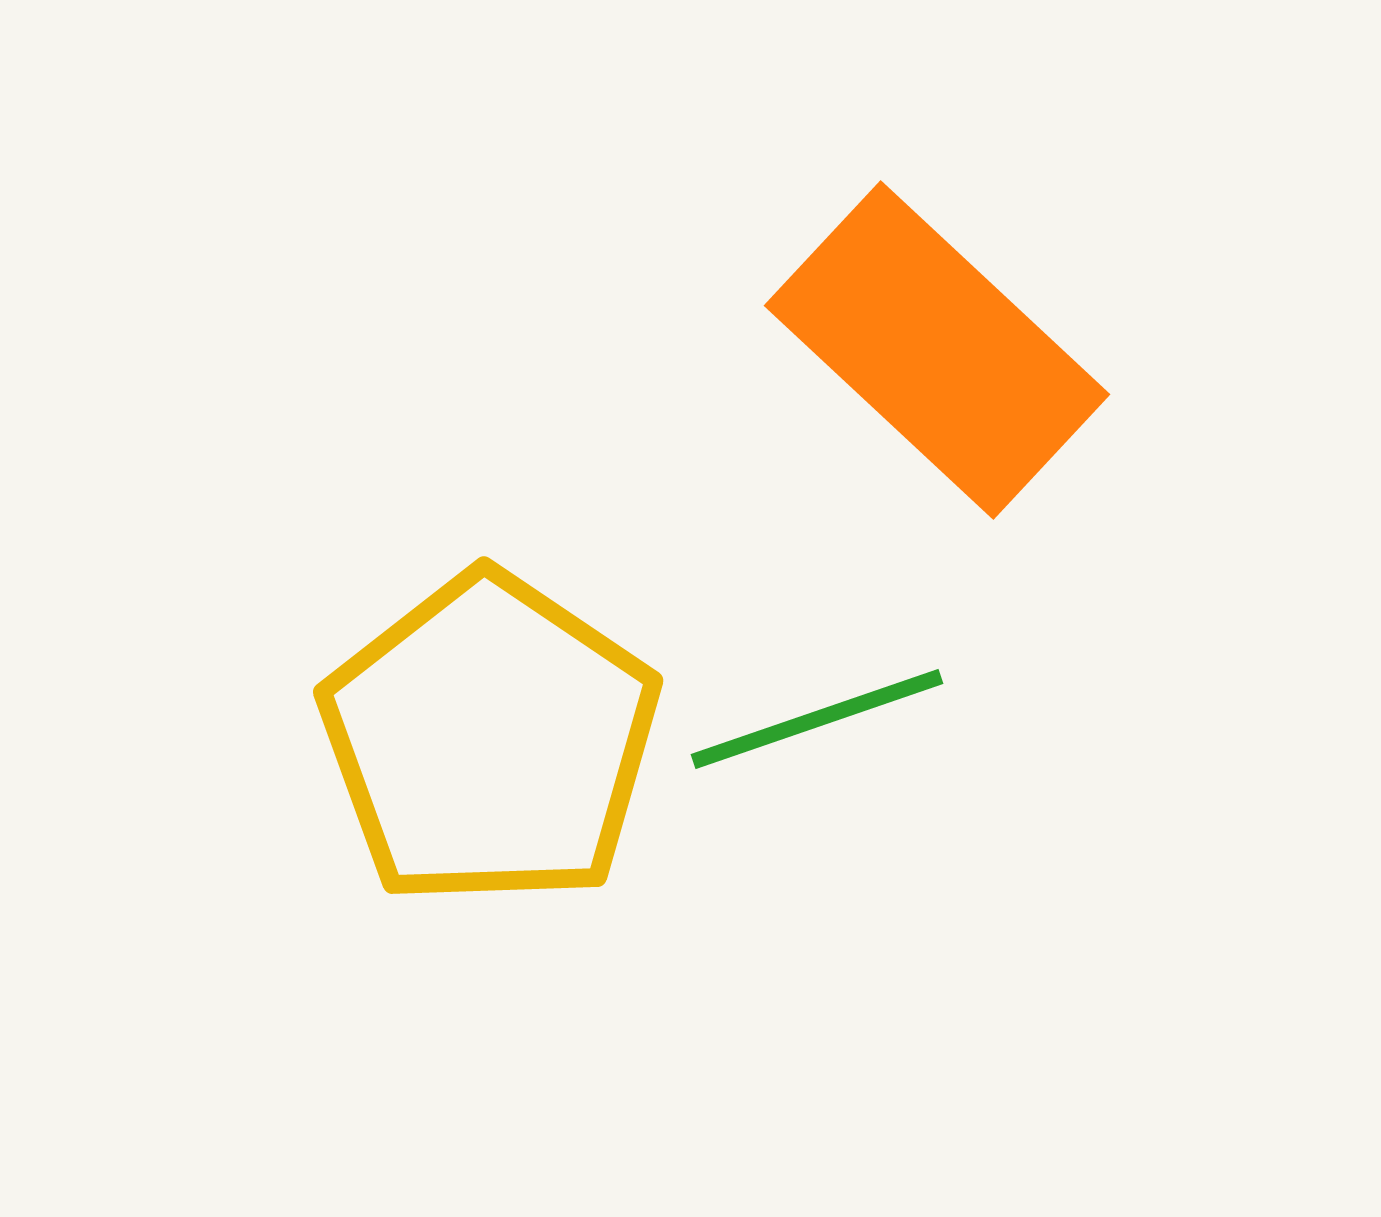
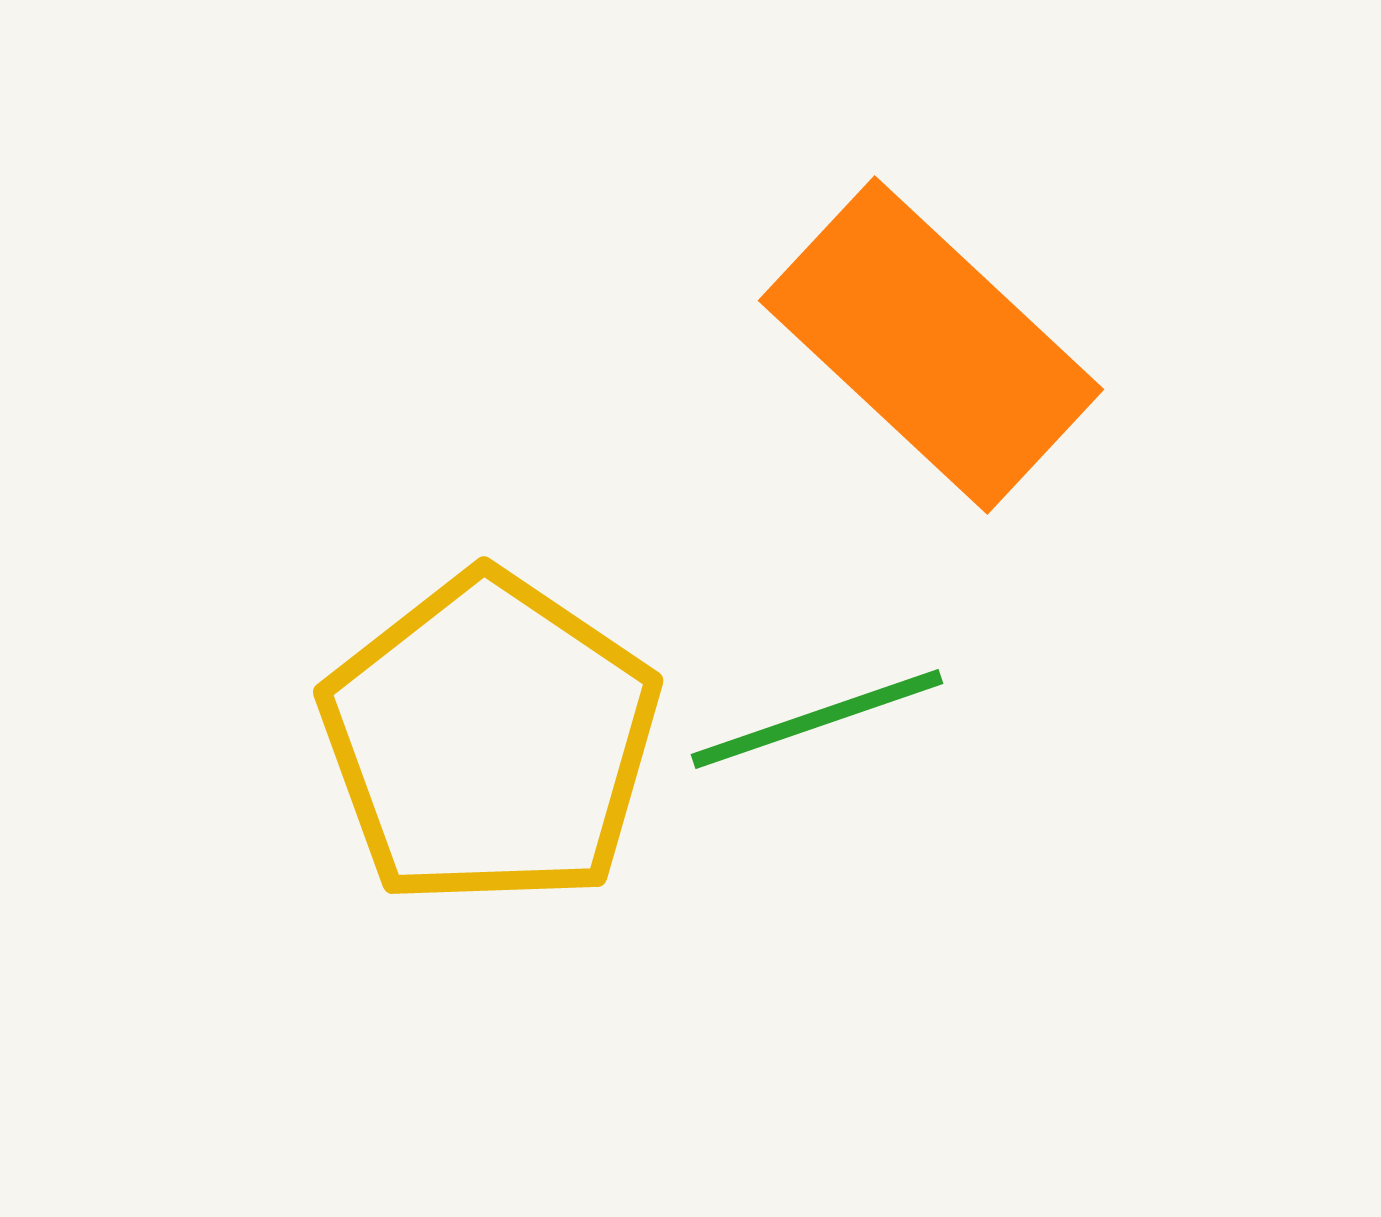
orange rectangle: moved 6 px left, 5 px up
